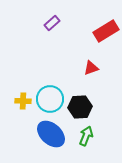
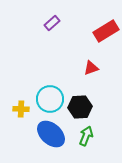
yellow cross: moved 2 px left, 8 px down
